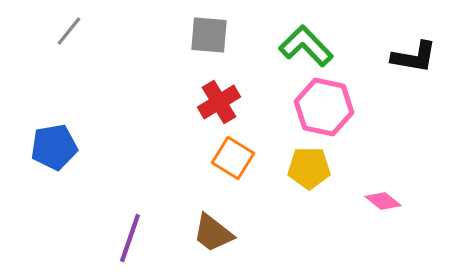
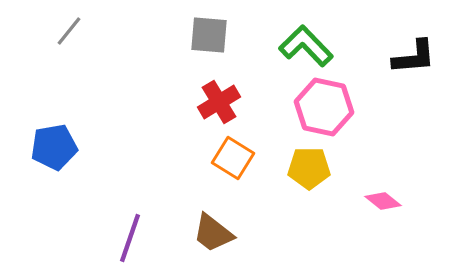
black L-shape: rotated 15 degrees counterclockwise
